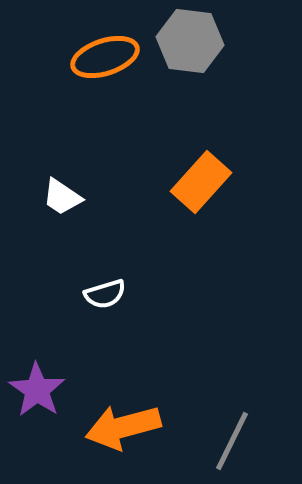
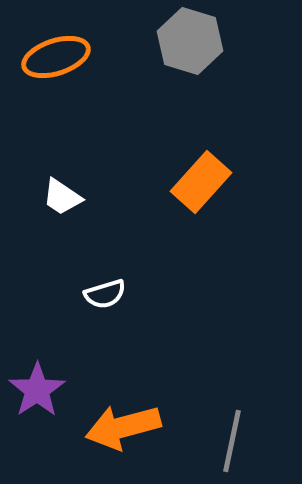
gray hexagon: rotated 10 degrees clockwise
orange ellipse: moved 49 px left
purple star: rotated 4 degrees clockwise
gray line: rotated 14 degrees counterclockwise
